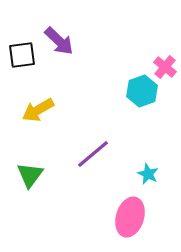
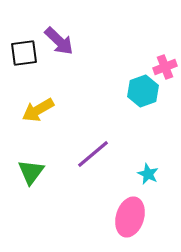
black square: moved 2 px right, 2 px up
pink cross: rotated 30 degrees clockwise
cyan hexagon: moved 1 px right
green triangle: moved 1 px right, 3 px up
